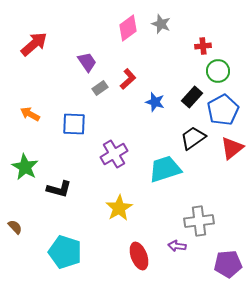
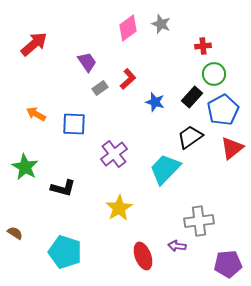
green circle: moved 4 px left, 3 px down
orange arrow: moved 6 px right
black trapezoid: moved 3 px left, 1 px up
purple cross: rotated 8 degrees counterclockwise
cyan trapezoid: rotated 28 degrees counterclockwise
black L-shape: moved 4 px right, 1 px up
brown semicircle: moved 6 px down; rotated 14 degrees counterclockwise
red ellipse: moved 4 px right
